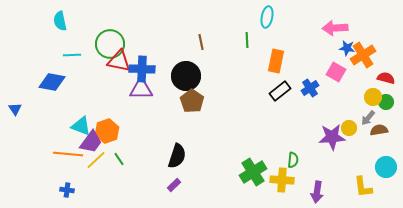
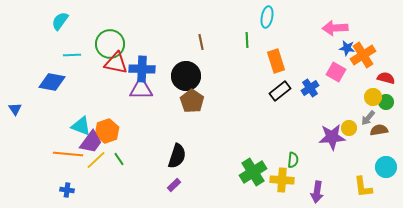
cyan semicircle at (60, 21): rotated 48 degrees clockwise
red triangle at (119, 61): moved 3 px left, 2 px down
orange rectangle at (276, 61): rotated 30 degrees counterclockwise
